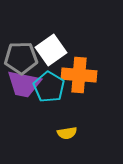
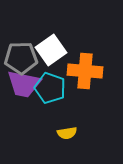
orange cross: moved 6 px right, 4 px up
cyan pentagon: moved 1 px right, 1 px down; rotated 12 degrees counterclockwise
